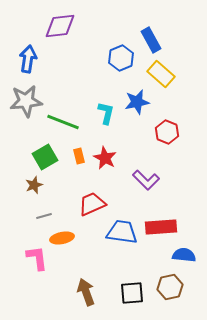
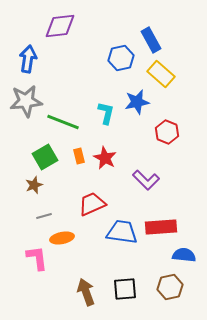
blue hexagon: rotated 10 degrees clockwise
black square: moved 7 px left, 4 px up
